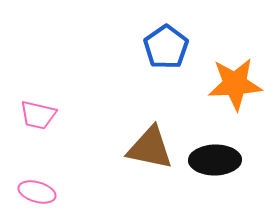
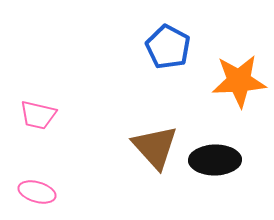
blue pentagon: moved 2 px right; rotated 9 degrees counterclockwise
orange star: moved 4 px right, 3 px up
brown triangle: moved 5 px right, 1 px up; rotated 36 degrees clockwise
